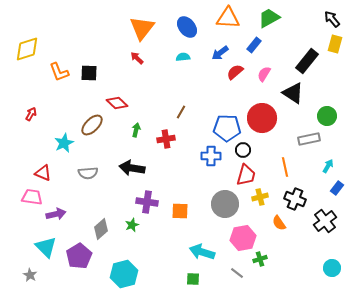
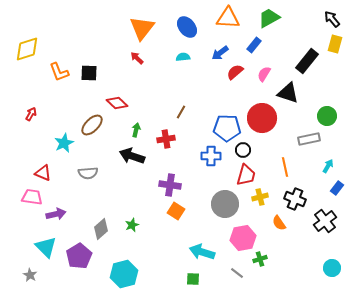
black triangle at (293, 93): moved 5 px left; rotated 15 degrees counterclockwise
black arrow at (132, 168): moved 12 px up; rotated 10 degrees clockwise
purple cross at (147, 202): moved 23 px right, 17 px up
orange square at (180, 211): moved 4 px left; rotated 30 degrees clockwise
